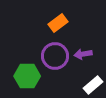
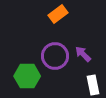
orange rectangle: moved 9 px up
purple arrow: rotated 54 degrees clockwise
white rectangle: rotated 60 degrees counterclockwise
